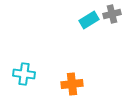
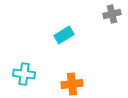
cyan rectangle: moved 25 px left, 15 px down
